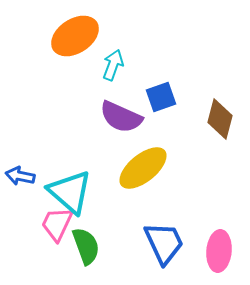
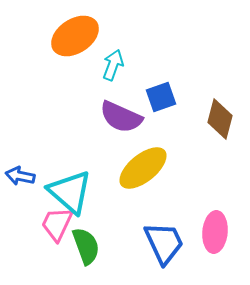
pink ellipse: moved 4 px left, 19 px up
